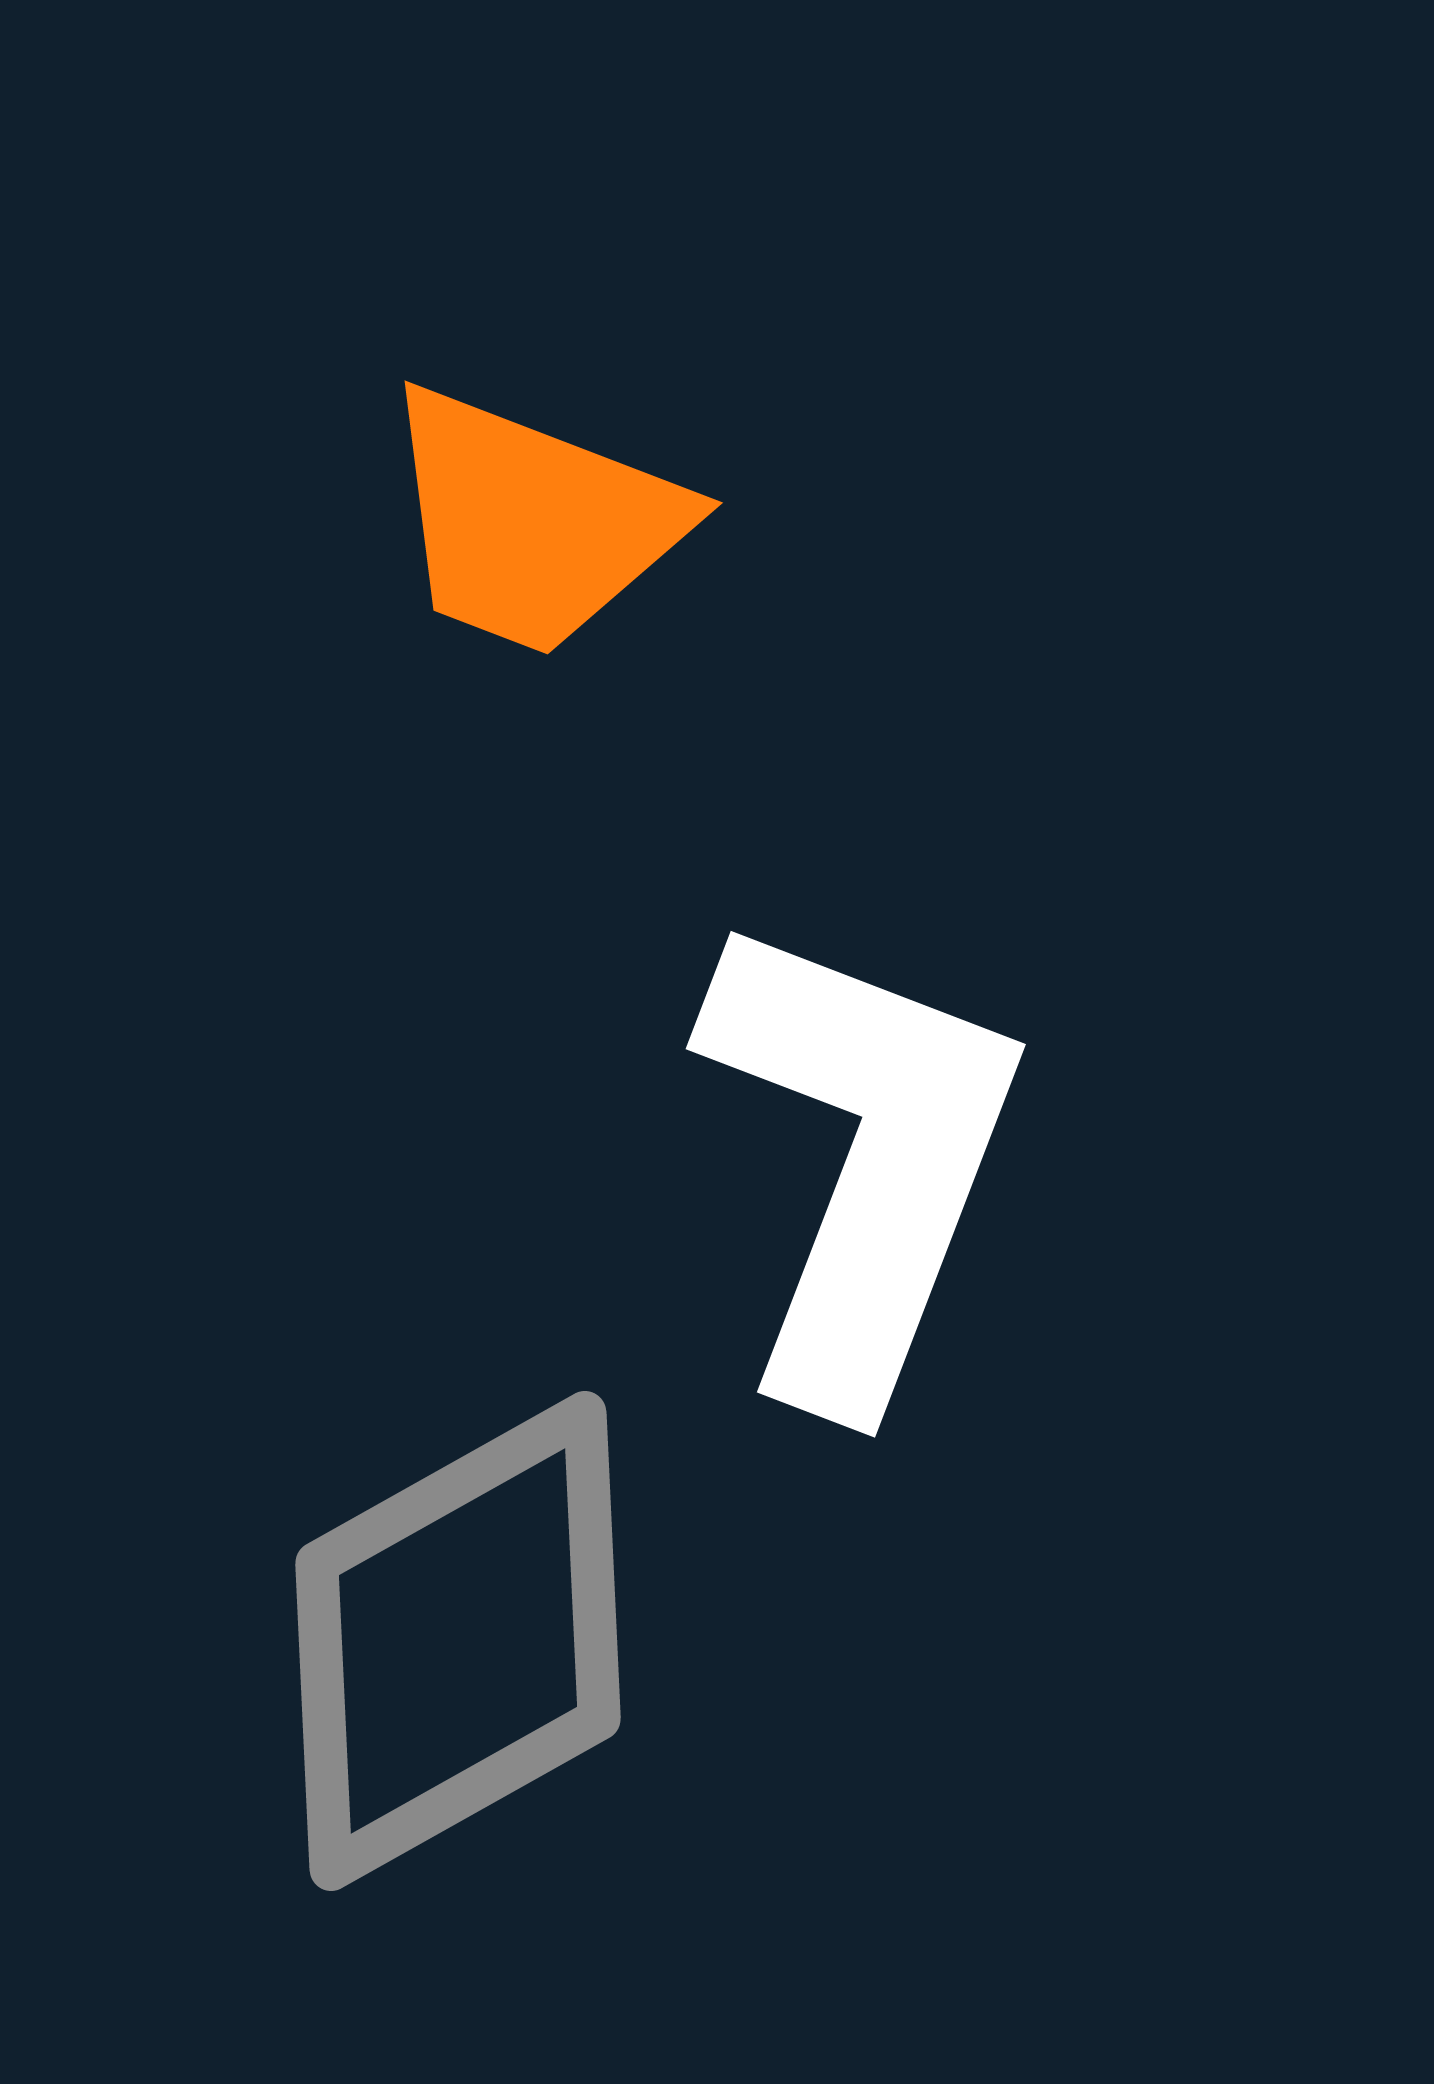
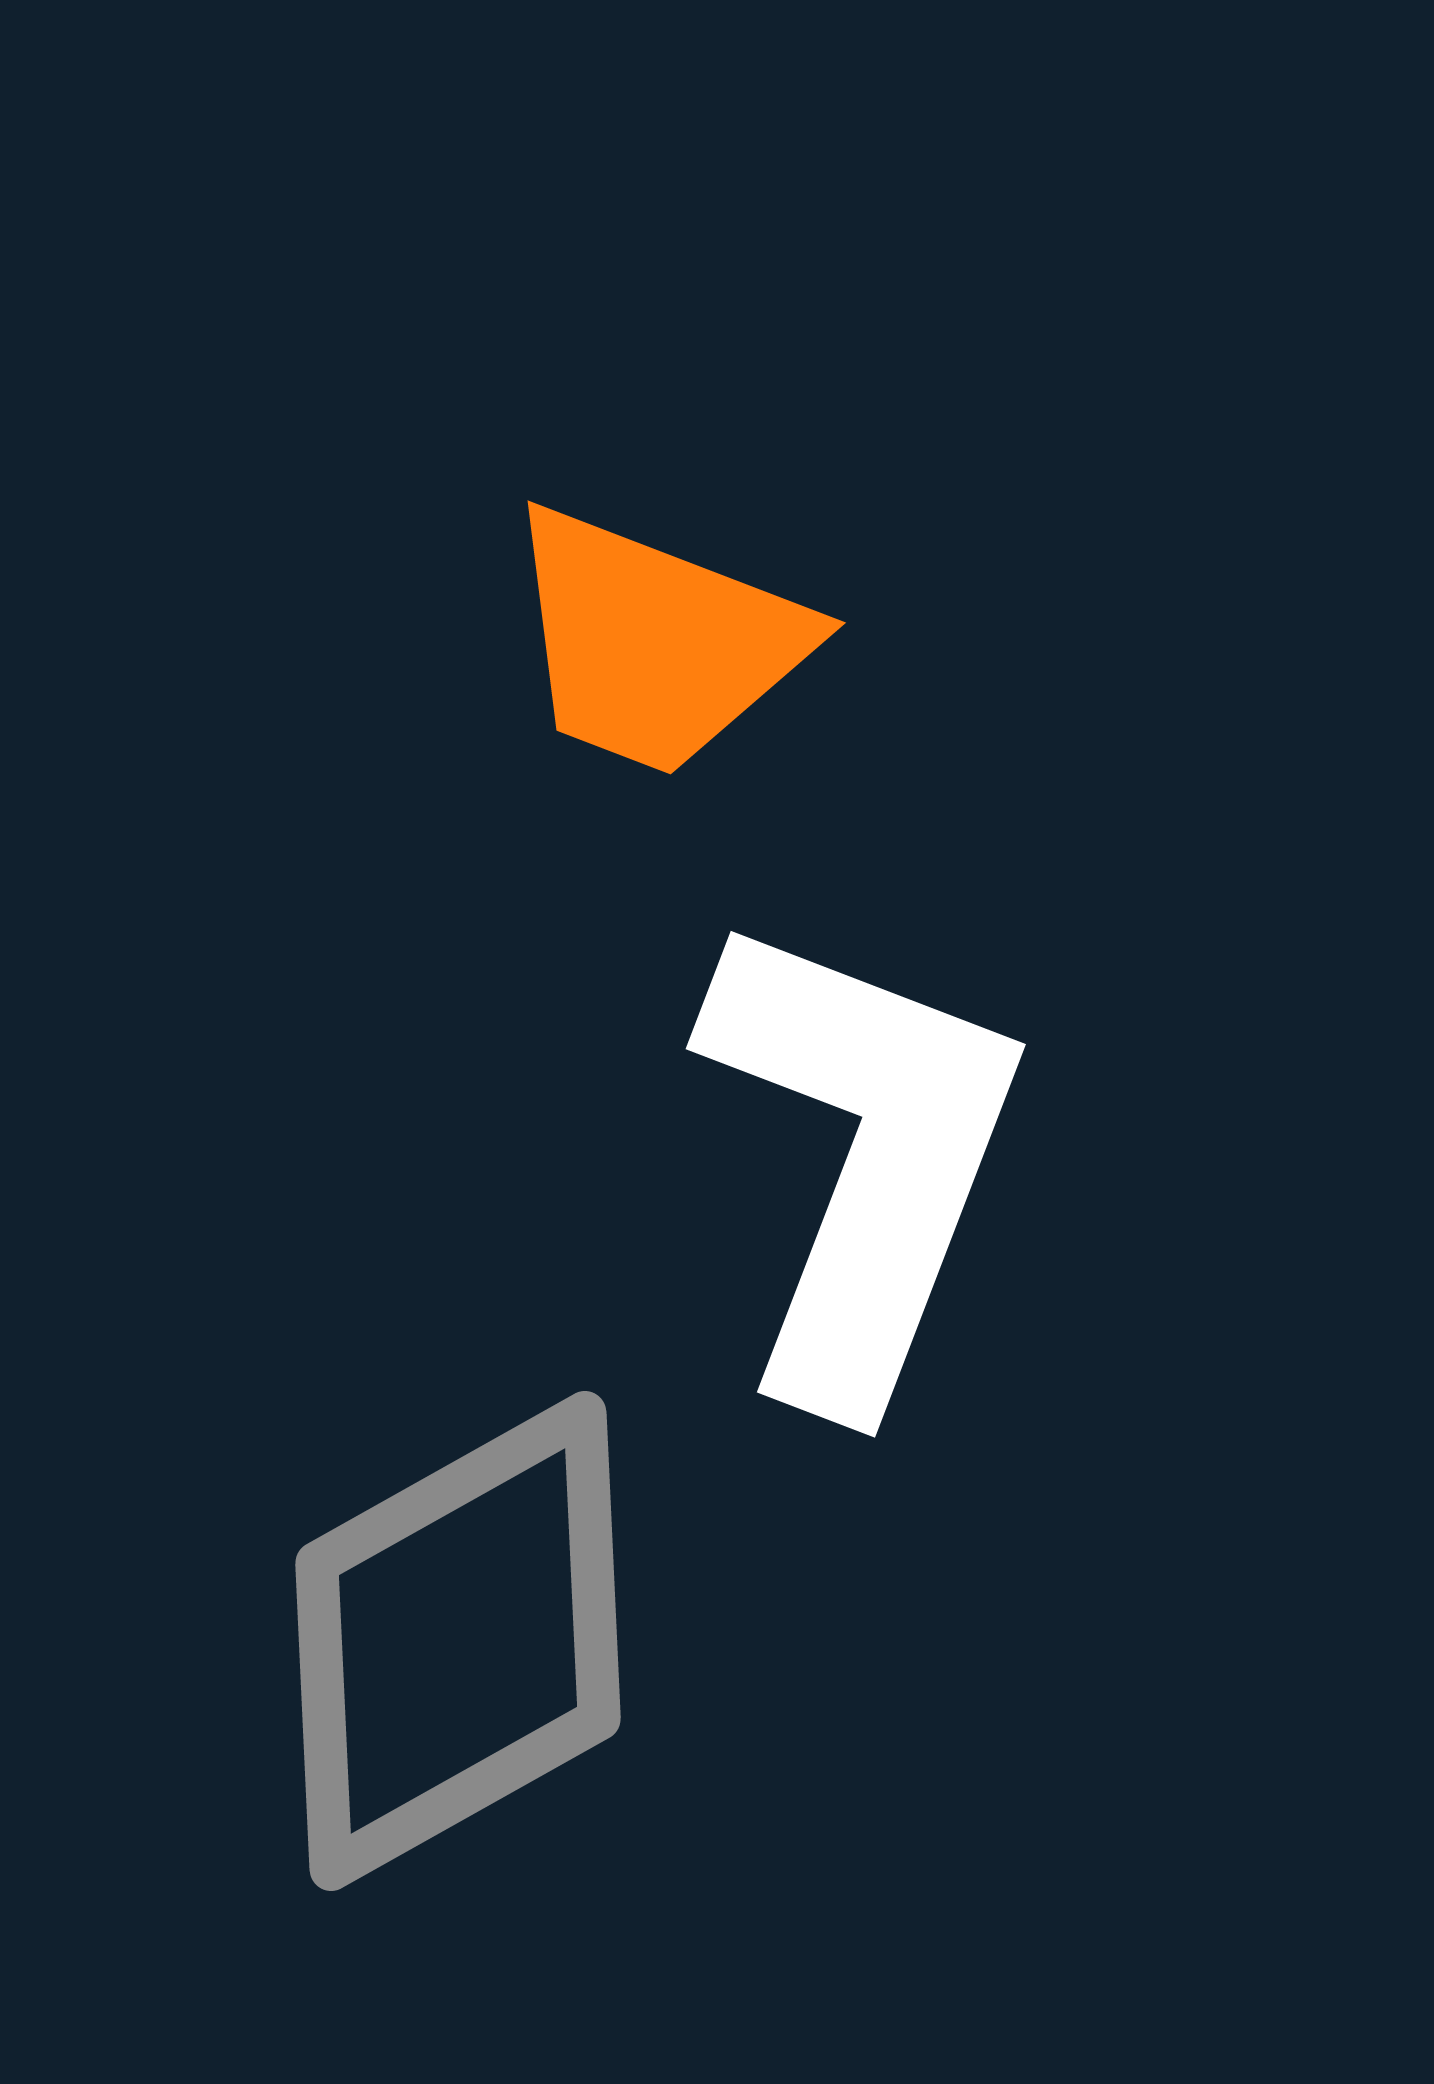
orange trapezoid: moved 123 px right, 120 px down
